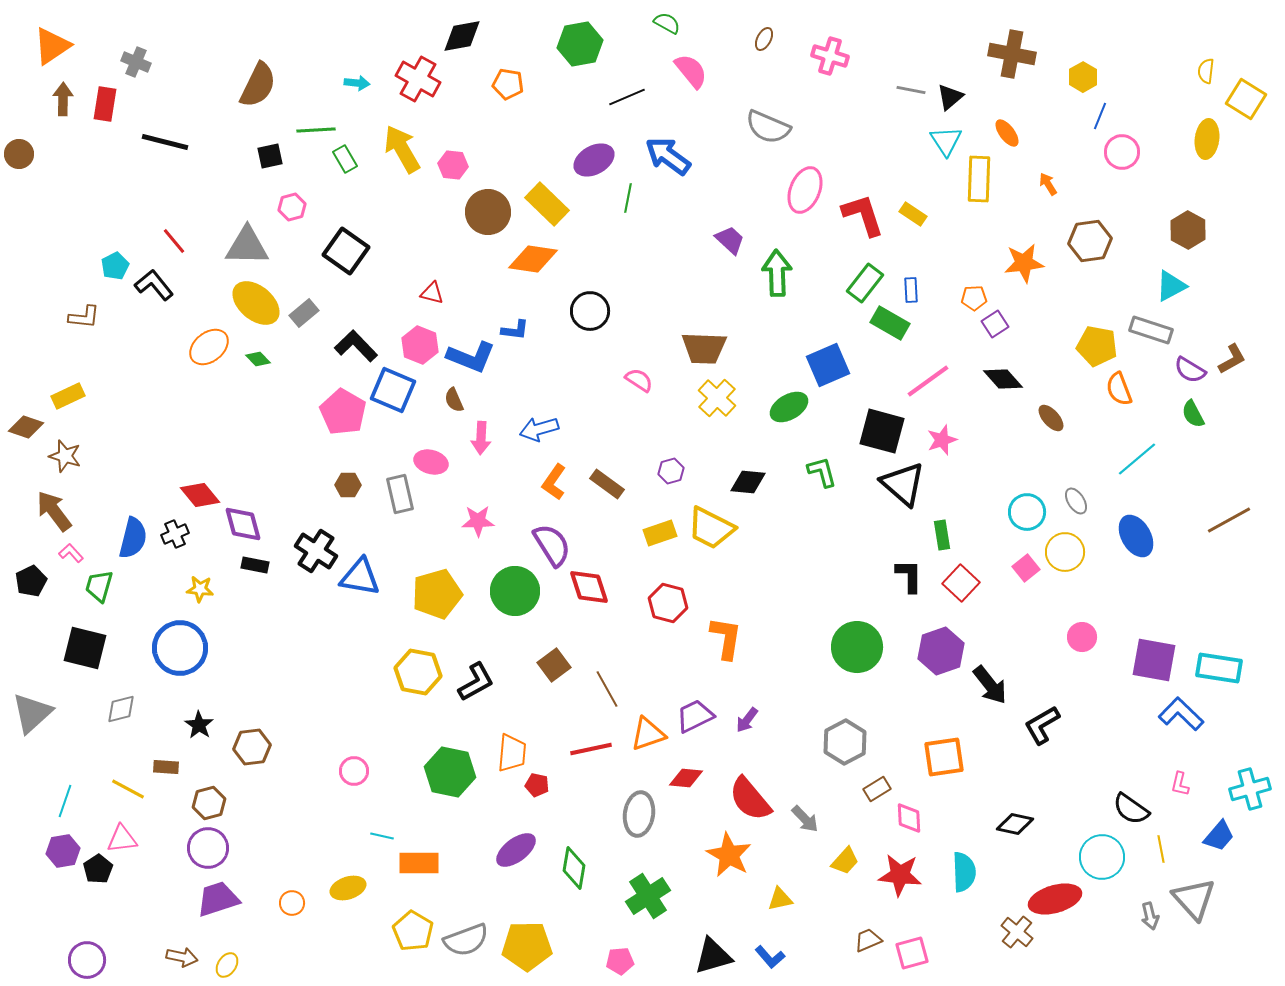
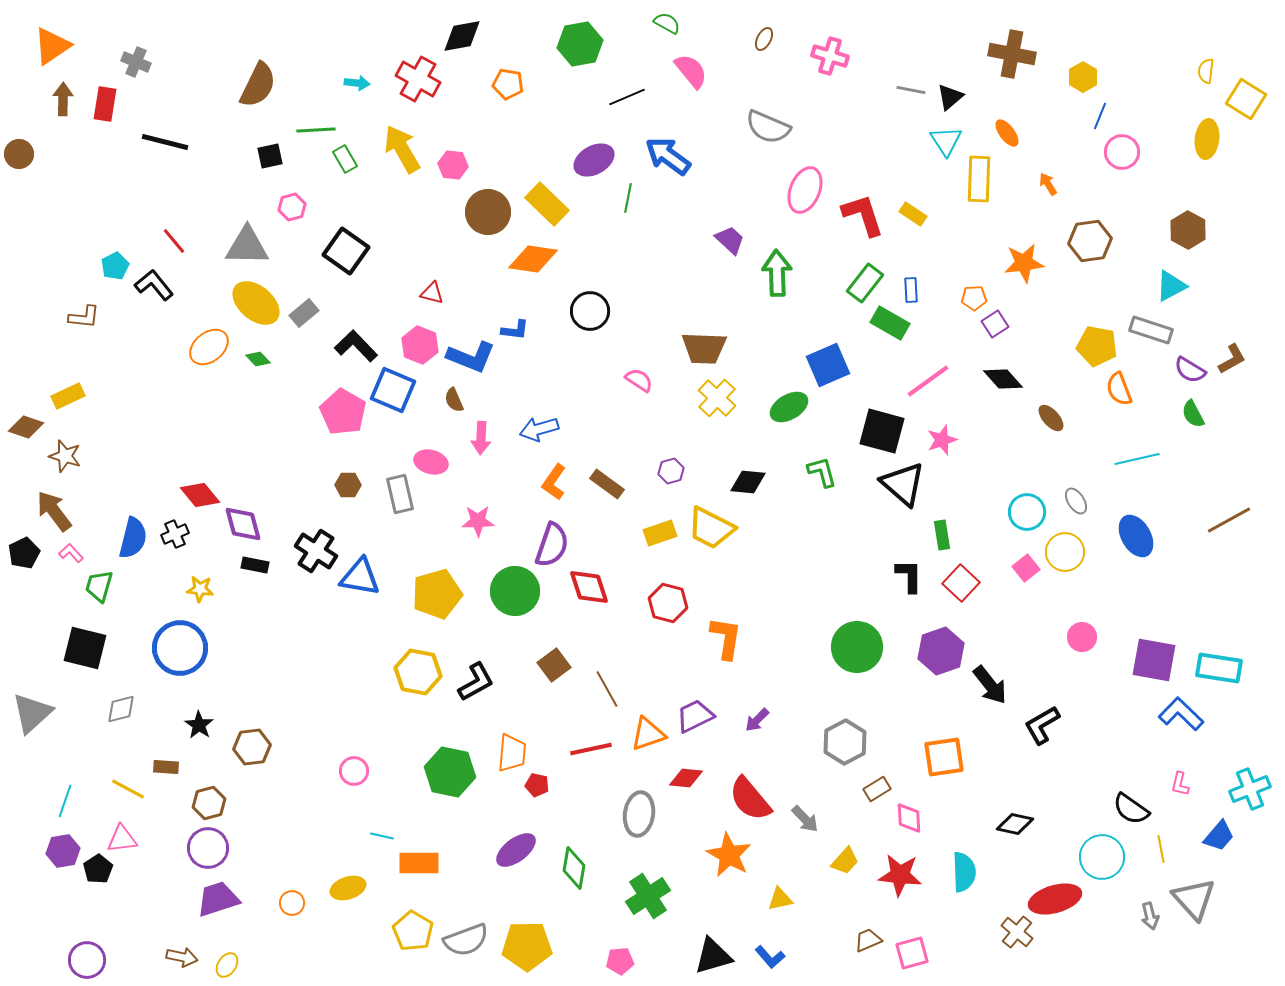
cyan line at (1137, 459): rotated 27 degrees clockwise
purple semicircle at (552, 545): rotated 51 degrees clockwise
black pentagon at (31, 581): moved 7 px left, 28 px up
purple arrow at (747, 720): moved 10 px right; rotated 8 degrees clockwise
cyan cross at (1250, 789): rotated 6 degrees counterclockwise
